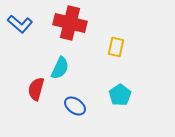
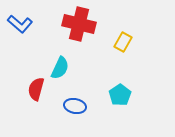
red cross: moved 9 px right, 1 px down
yellow rectangle: moved 7 px right, 5 px up; rotated 18 degrees clockwise
blue ellipse: rotated 25 degrees counterclockwise
